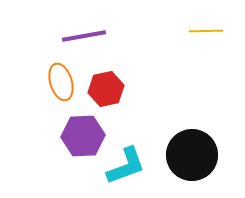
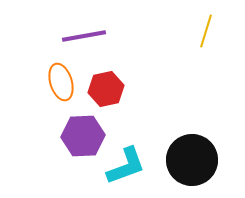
yellow line: rotated 72 degrees counterclockwise
black circle: moved 5 px down
